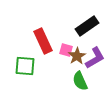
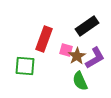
red rectangle: moved 1 px right, 2 px up; rotated 45 degrees clockwise
